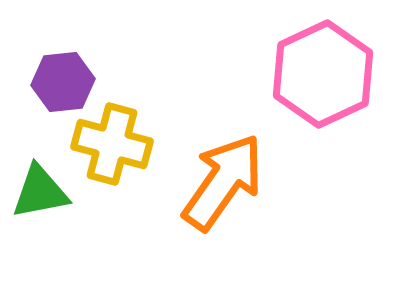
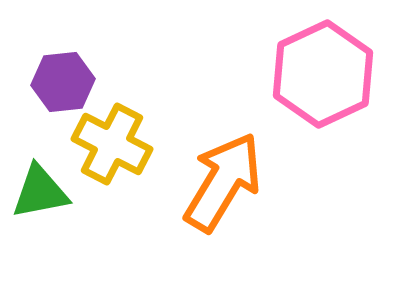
yellow cross: rotated 12 degrees clockwise
orange arrow: rotated 4 degrees counterclockwise
